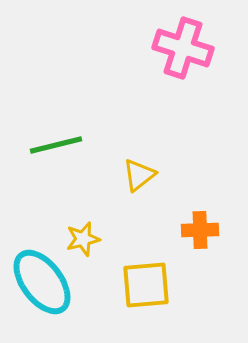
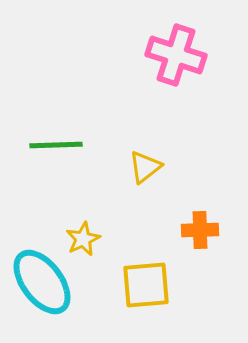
pink cross: moved 7 px left, 7 px down
green line: rotated 12 degrees clockwise
yellow triangle: moved 6 px right, 8 px up
yellow star: rotated 12 degrees counterclockwise
